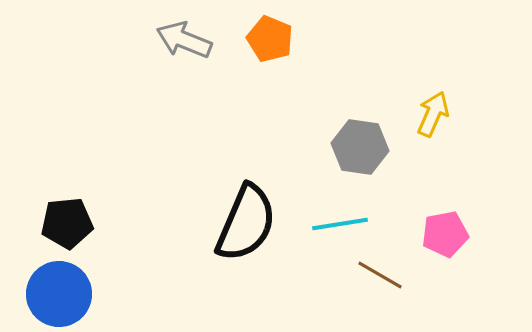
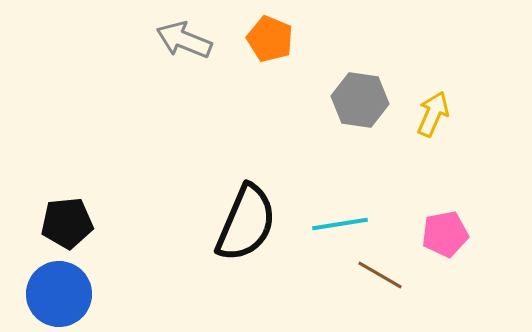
gray hexagon: moved 47 px up
